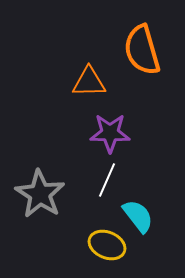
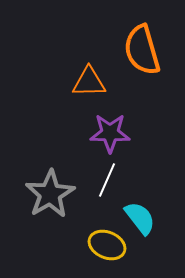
gray star: moved 10 px right; rotated 9 degrees clockwise
cyan semicircle: moved 2 px right, 2 px down
